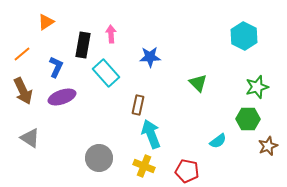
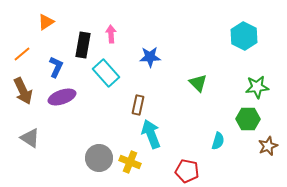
green star: rotated 10 degrees clockwise
cyan semicircle: rotated 36 degrees counterclockwise
yellow cross: moved 14 px left, 4 px up
